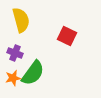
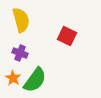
purple cross: moved 5 px right
green semicircle: moved 2 px right, 7 px down
orange star: rotated 28 degrees counterclockwise
